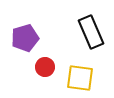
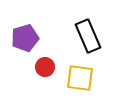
black rectangle: moved 3 px left, 4 px down
